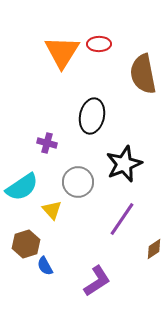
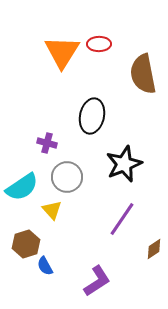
gray circle: moved 11 px left, 5 px up
